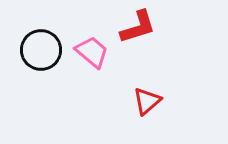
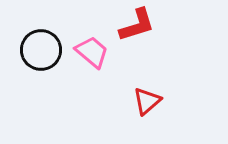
red L-shape: moved 1 px left, 2 px up
